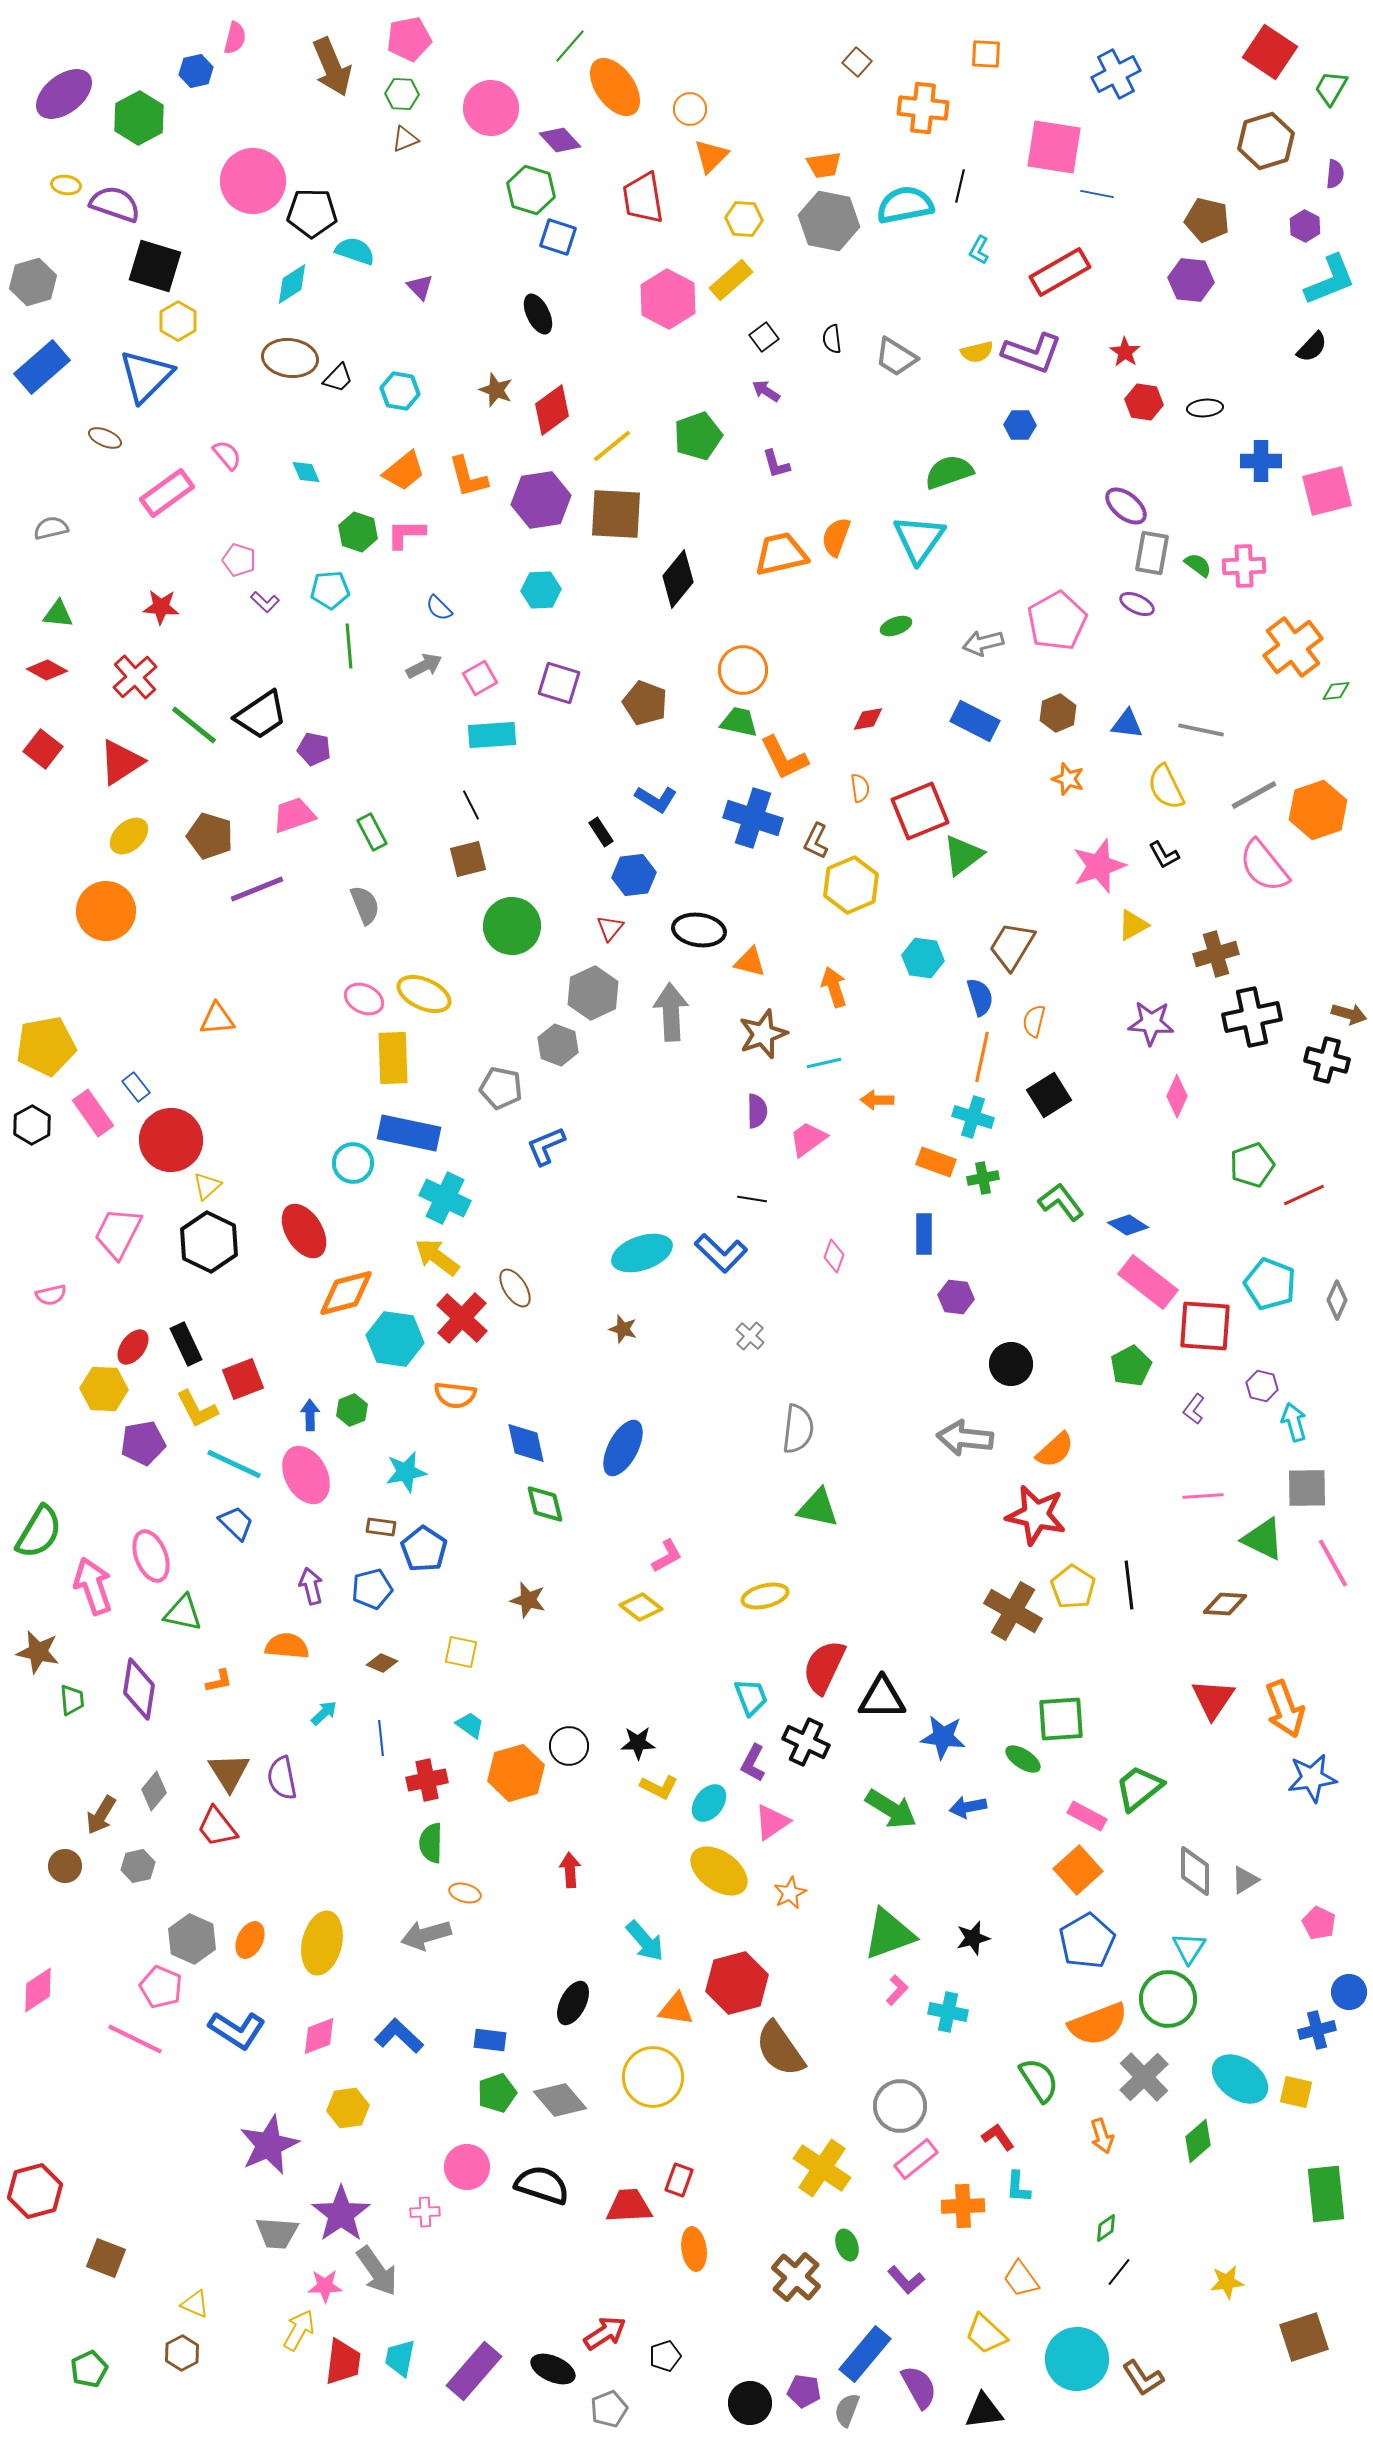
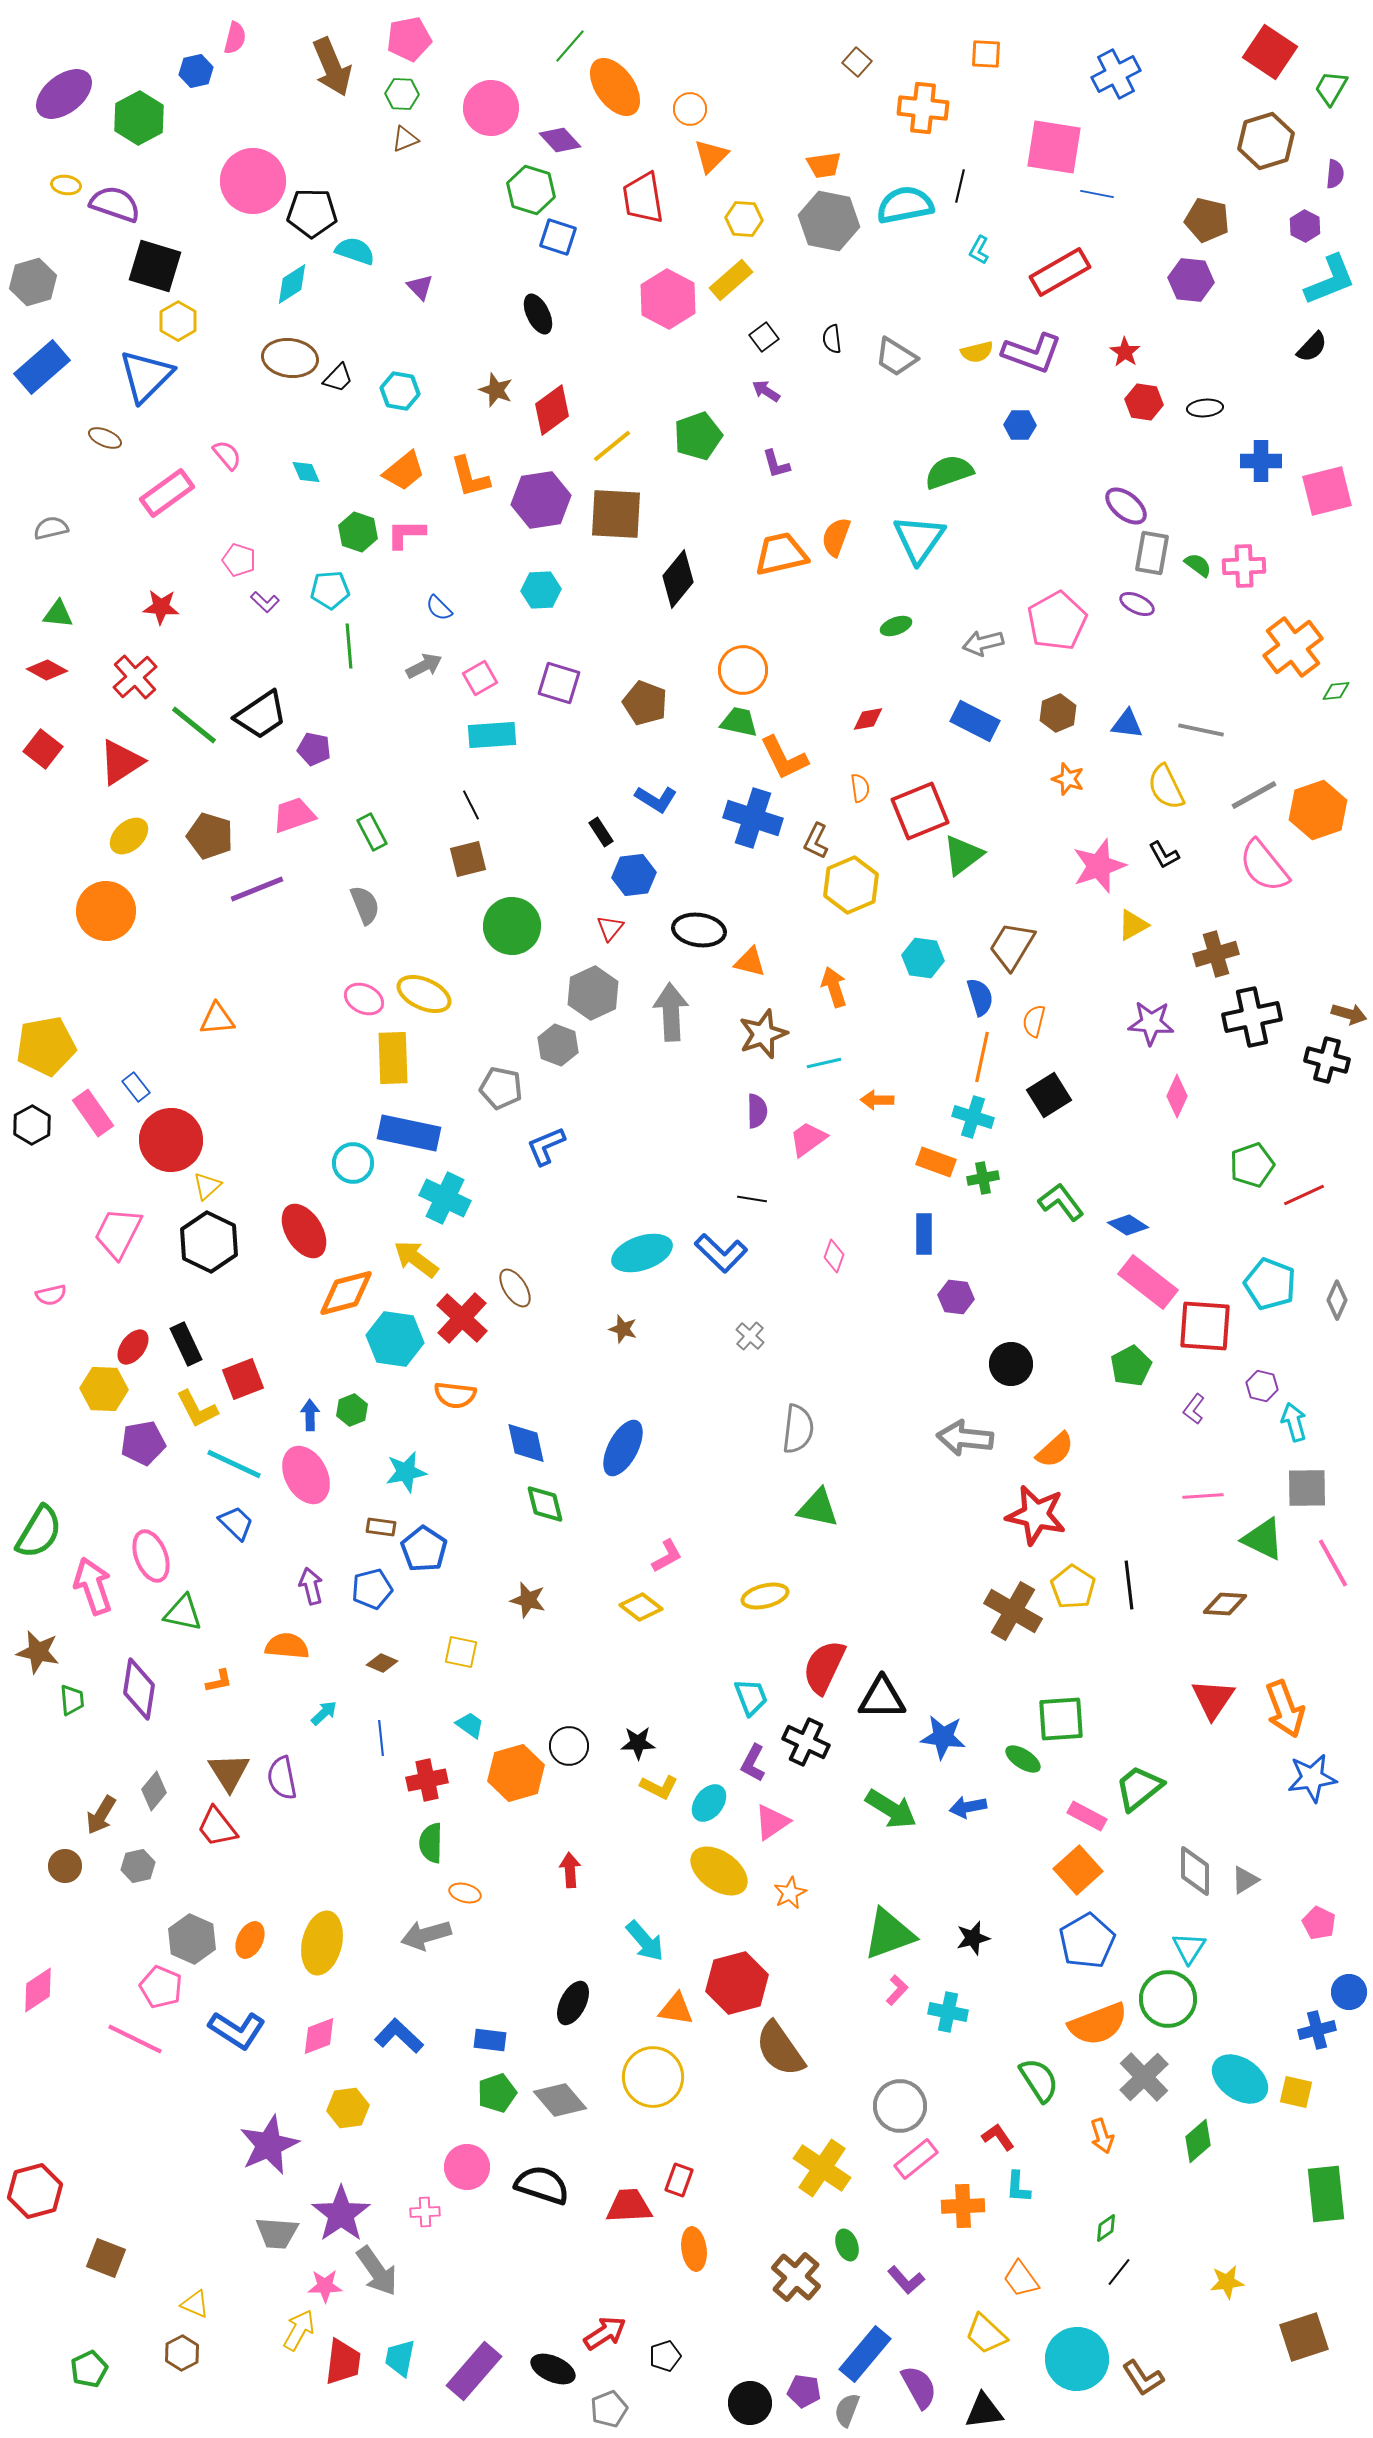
orange L-shape at (468, 477): moved 2 px right
yellow arrow at (437, 1257): moved 21 px left, 2 px down
